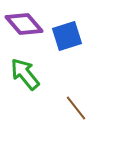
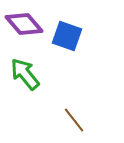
blue square: rotated 36 degrees clockwise
brown line: moved 2 px left, 12 px down
